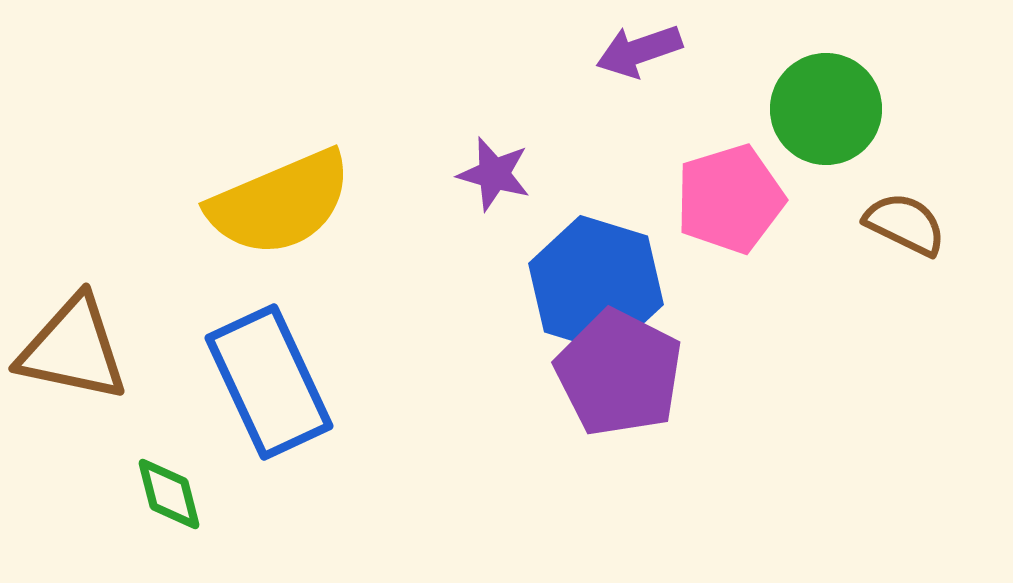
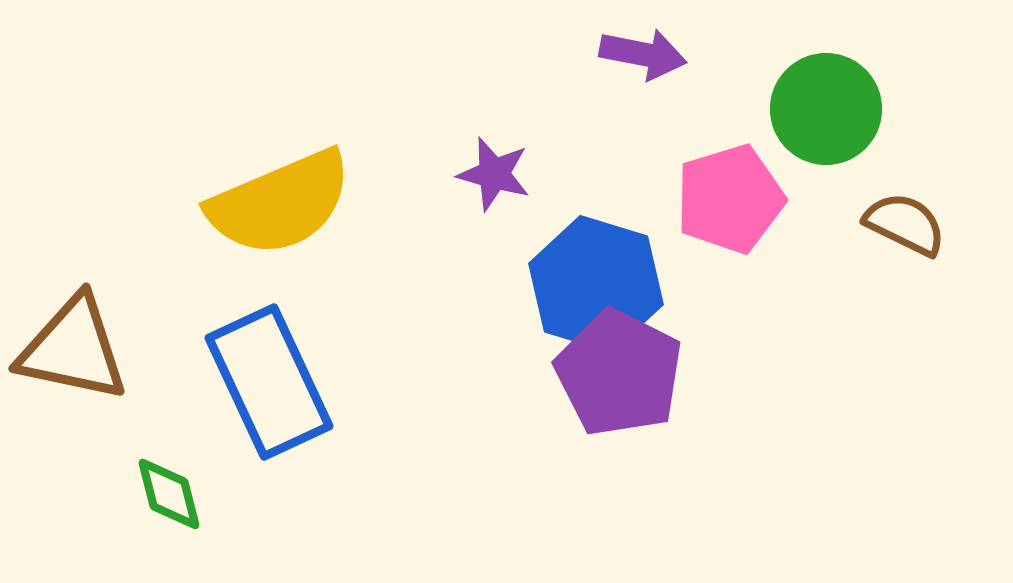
purple arrow: moved 4 px right, 3 px down; rotated 150 degrees counterclockwise
